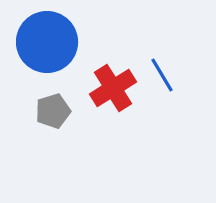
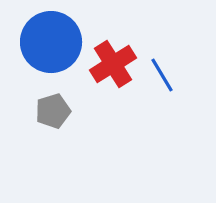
blue circle: moved 4 px right
red cross: moved 24 px up
